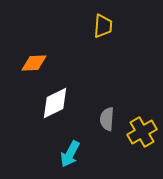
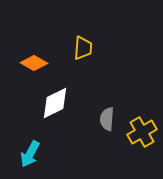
yellow trapezoid: moved 20 px left, 22 px down
orange diamond: rotated 32 degrees clockwise
cyan arrow: moved 40 px left
